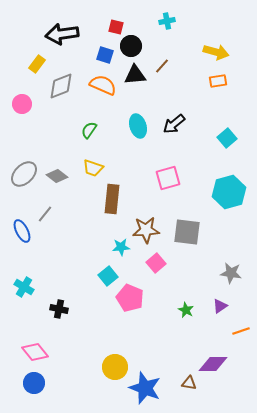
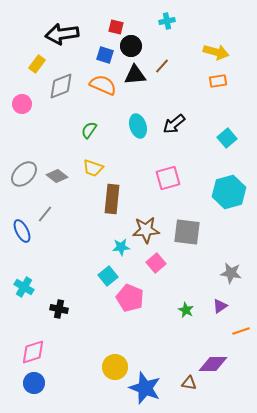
pink diamond at (35, 352): moved 2 px left; rotated 68 degrees counterclockwise
